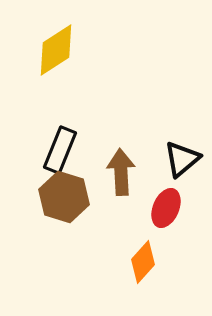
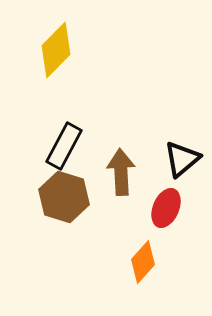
yellow diamond: rotated 12 degrees counterclockwise
black rectangle: moved 4 px right, 4 px up; rotated 6 degrees clockwise
